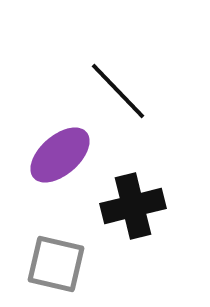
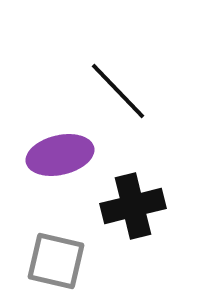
purple ellipse: rotated 28 degrees clockwise
gray square: moved 3 px up
